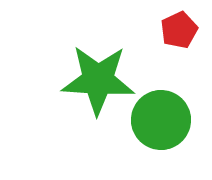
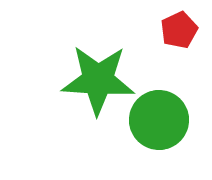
green circle: moved 2 px left
